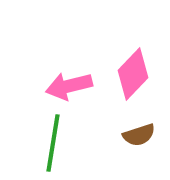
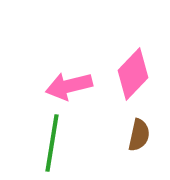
brown semicircle: rotated 60 degrees counterclockwise
green line: moved 1 px left
